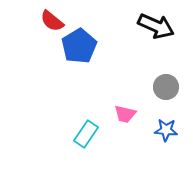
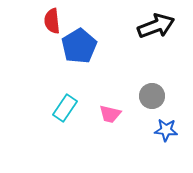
red semicircle: rotated 45 degrees clockwise
black arrow: rotated 45 degrees counterclockwise
gray circle: moved 14 px left, 9 px down
pink trapezoid: moved 15 px left
cyan rectangle: moved 21 px left, 26 px up
